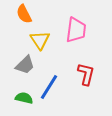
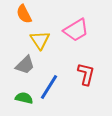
pink trapezoid: rotated 52 degrees clockwise
